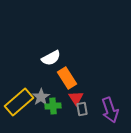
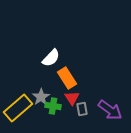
white semicircle: rotated 18 degrees counterclockwise
red triangle: moved 4 px left
yellow rectangle: moved 1 px left, 6 px down
green cross: rotated 14 degrees clockwise
purple arrow: rotated 35 degrees counterclockwise
